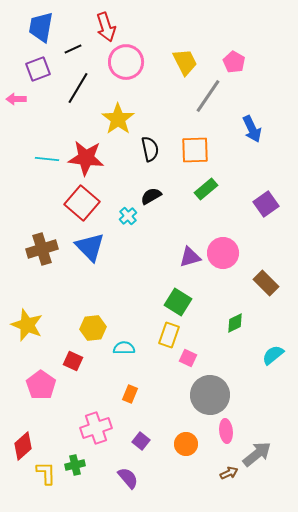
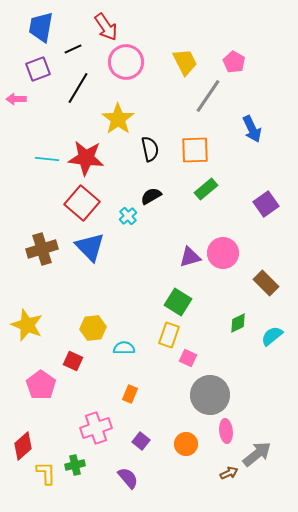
red arrow at (106, 27): rotated 16 degrees counterclockwise
green diamond at (235, 323): moved 3 px right
cyan semicircle at (273, 355): moved 1 px left, 19 px up
